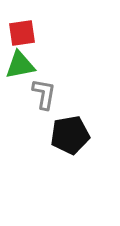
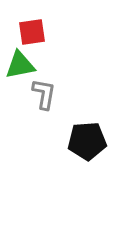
red square: moved 10 px right, 1 px up
black pentagon: moved 17 px right, 6 px down; rotated 6 degrees clockwise
